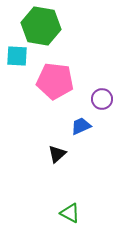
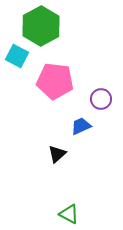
green hexagon: rotated 21 degrees clockwise
cyan square: rotated 25 degrees clockwise
purple circle: moved 1 px left
green triangle: moved 1 px left, 1 px down
